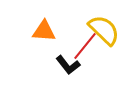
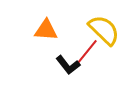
orange triangle: moved 2 px right, 1 px up
red line: moved 1 px right, 7 px down
